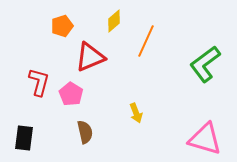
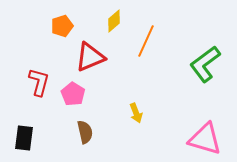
pink pentagon: moved 2 px right
